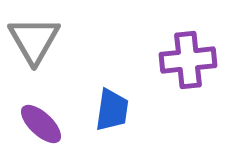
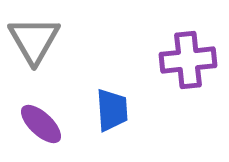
blue trapezoid: rotated 12 degrees counterclockwise
